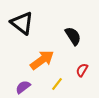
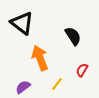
orange arrow: moved 2 px left, 2 px up; rotated 75 degrees counterclockwise
